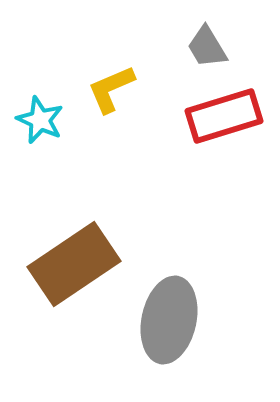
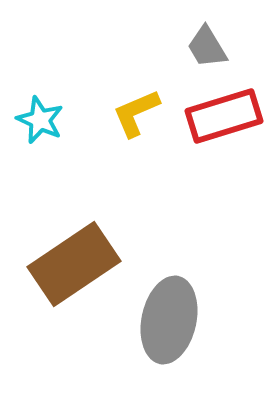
yellow L-shape: moved 25 px right, 24 px down
